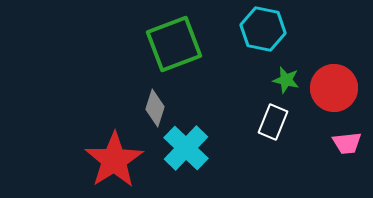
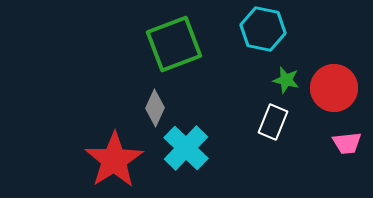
gray diamond: rotated 6 degrees clockwise
